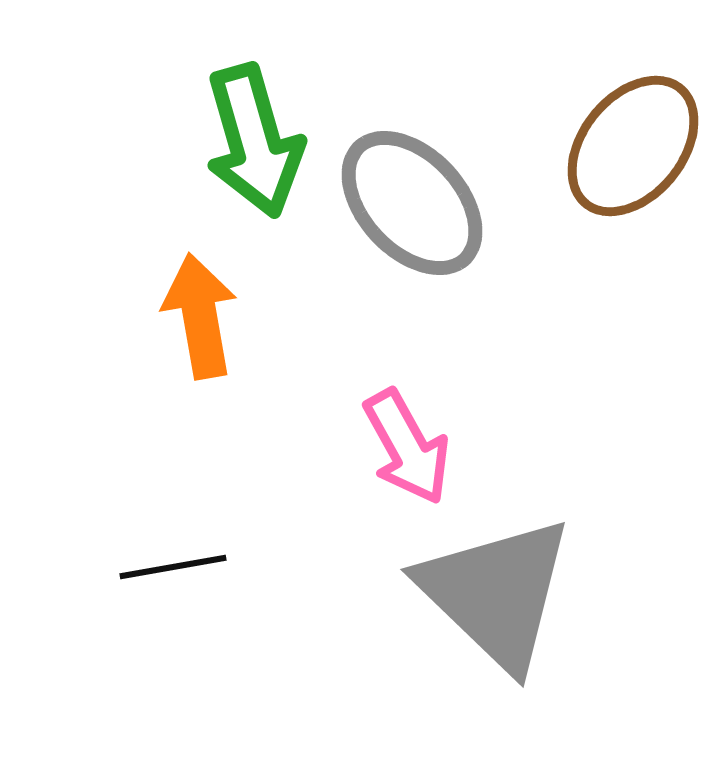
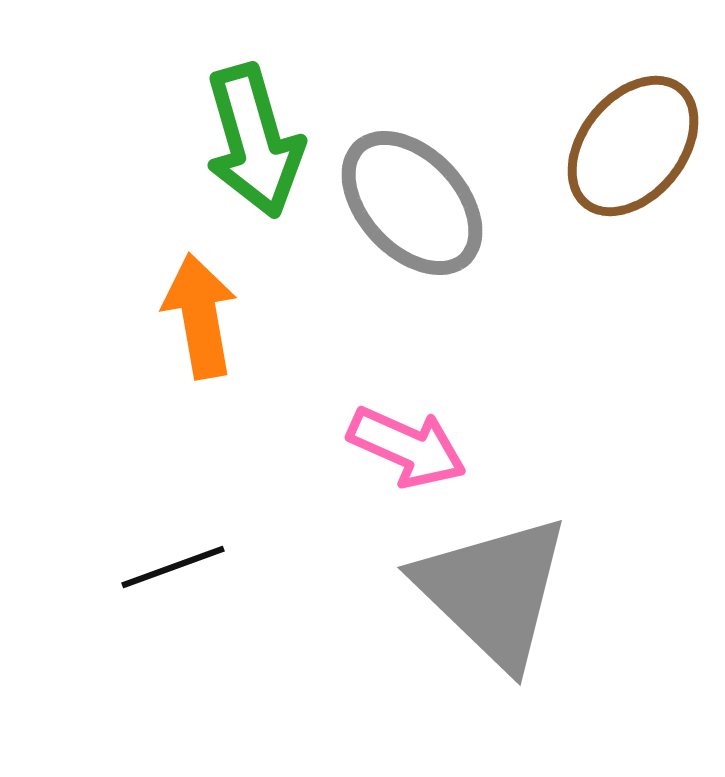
pink arrow: rotated 37 degrees counterclockwise
black line: rotated 10 degrees counterclockwise
gray triangle: moved 3 px left, 2 px up
